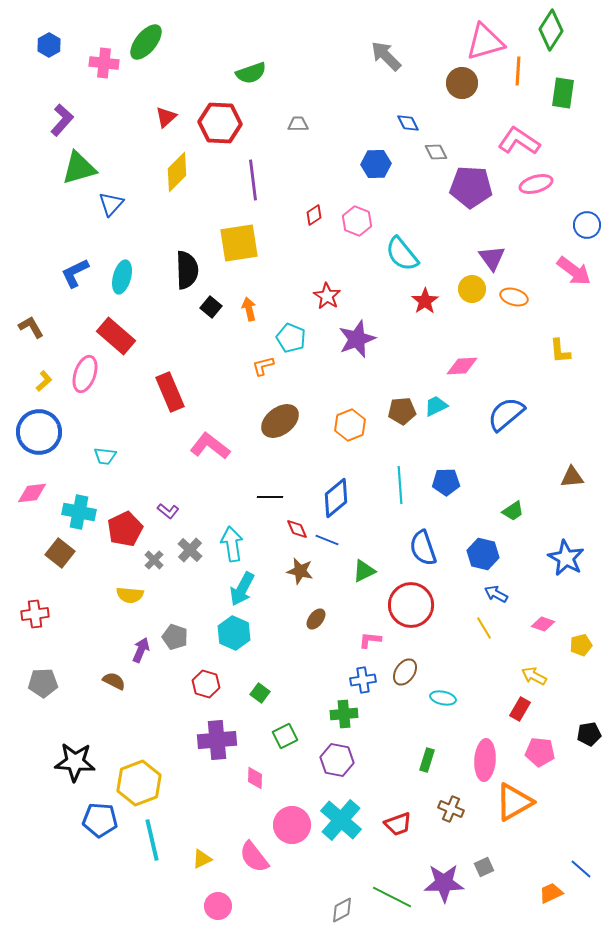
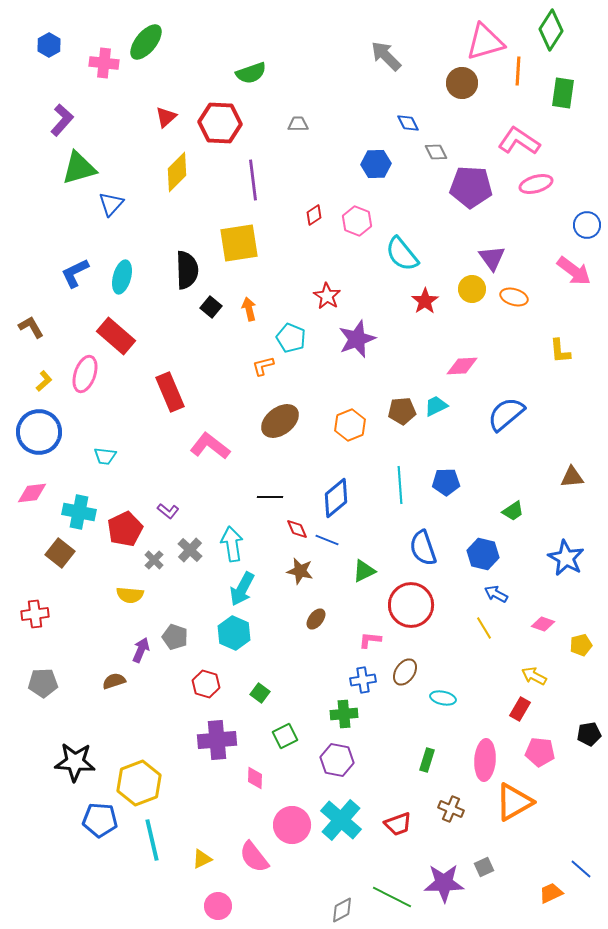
brown semicircle at (114, 681): rotated 45 degrees counterclockwise
